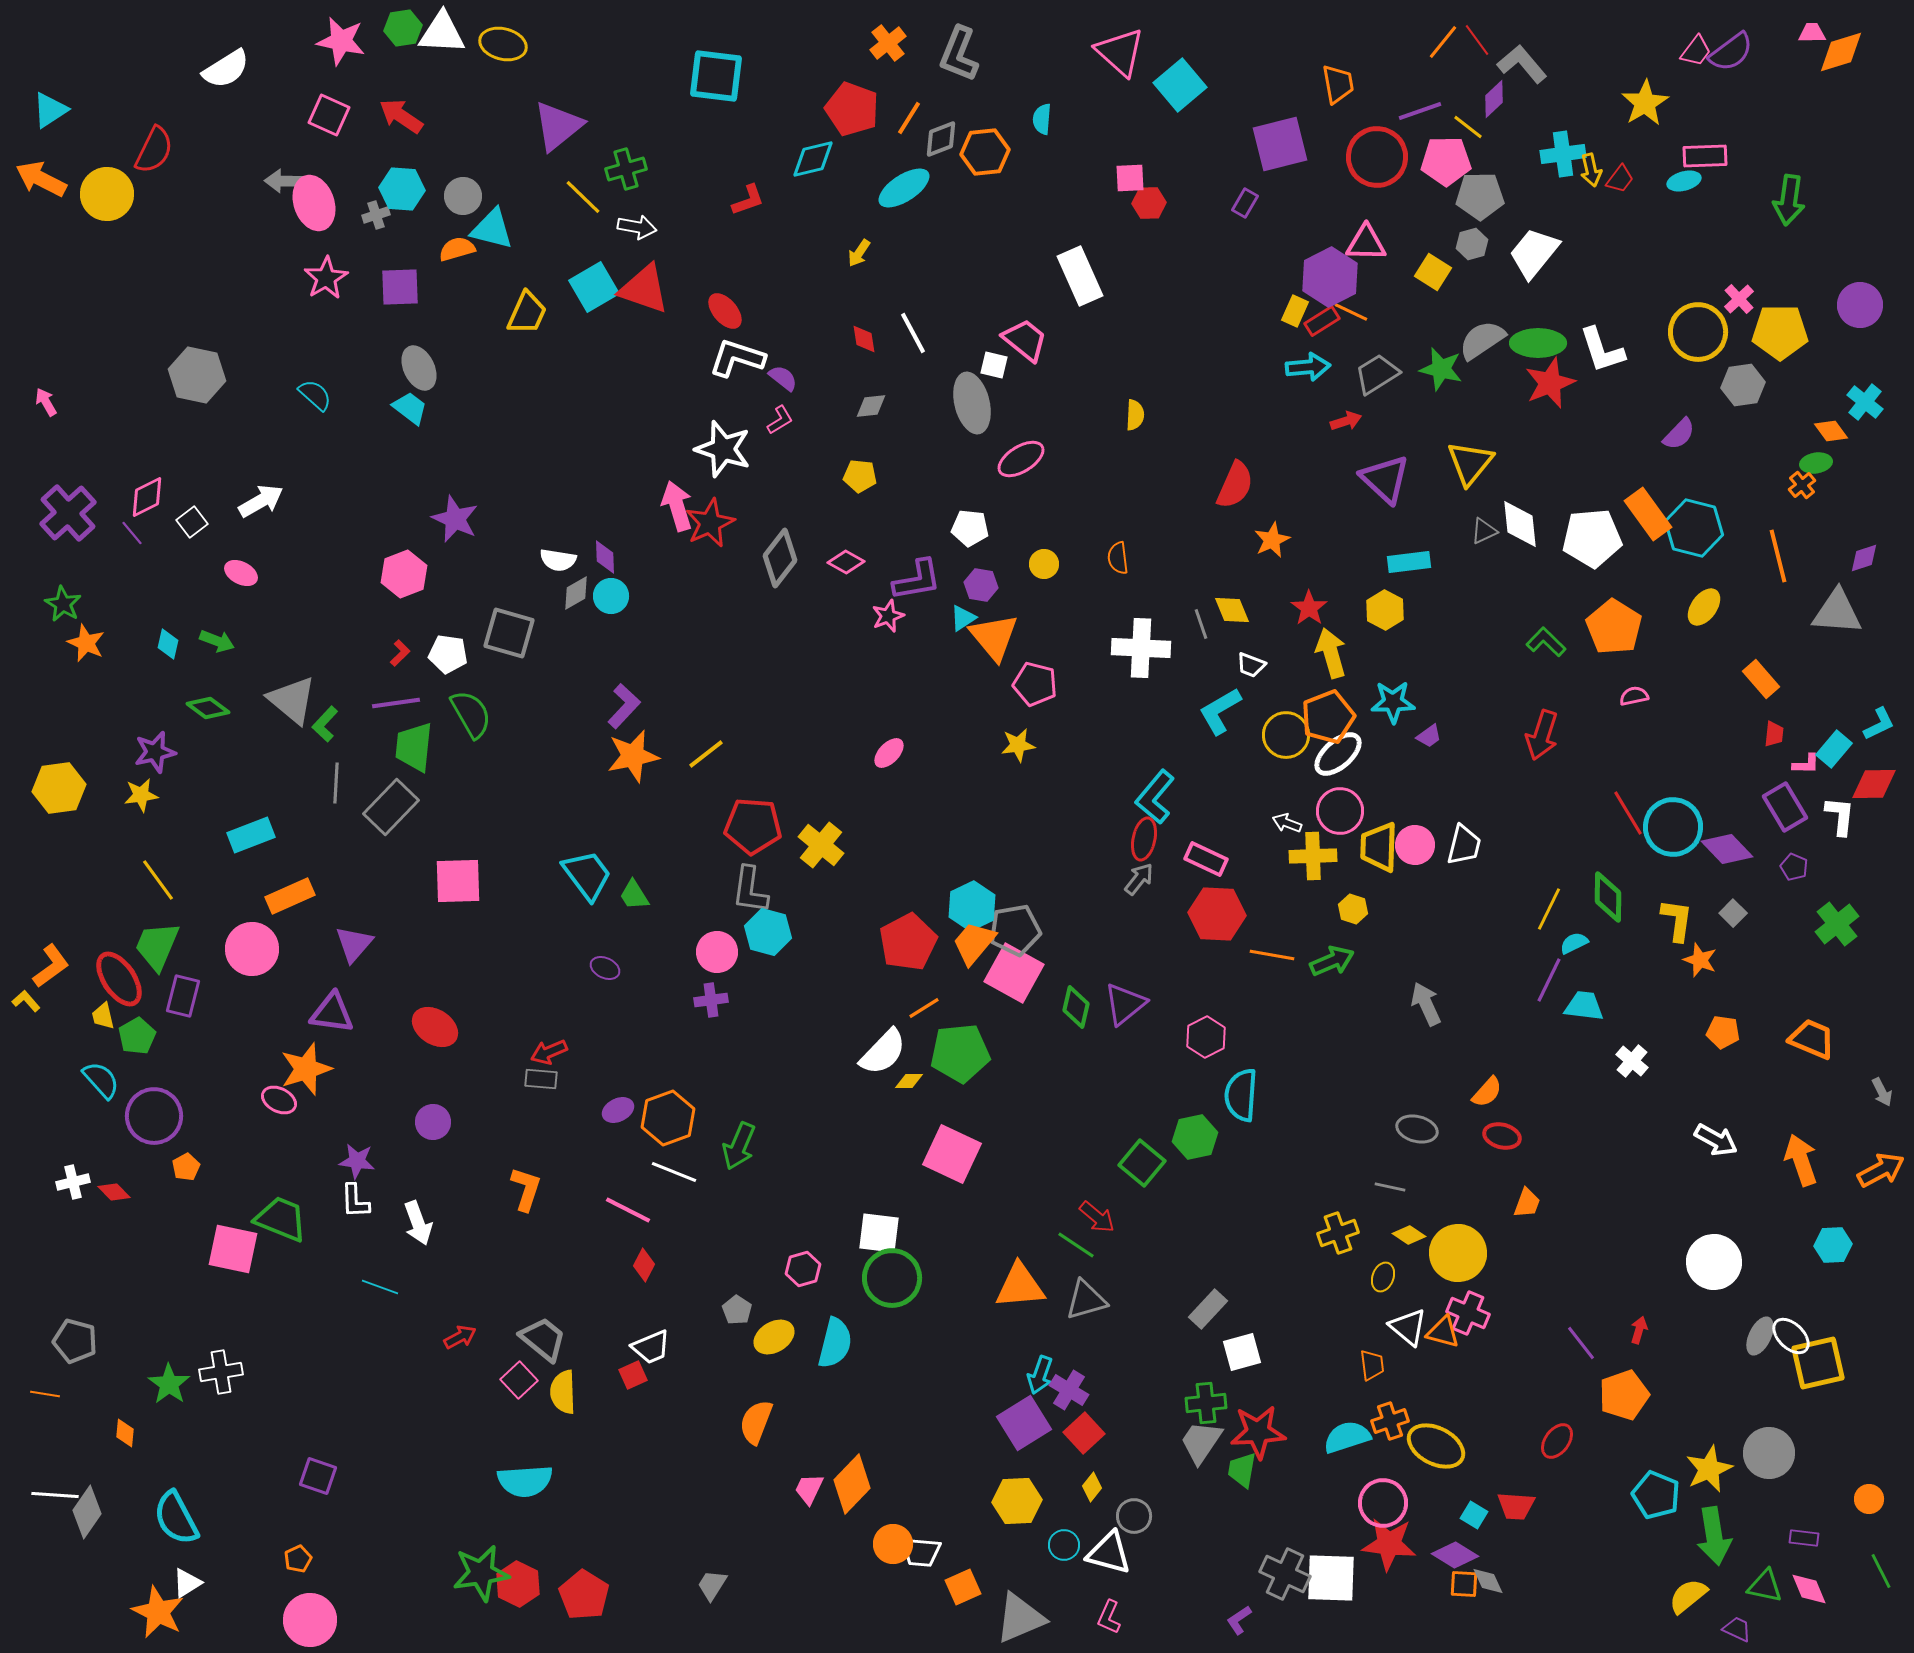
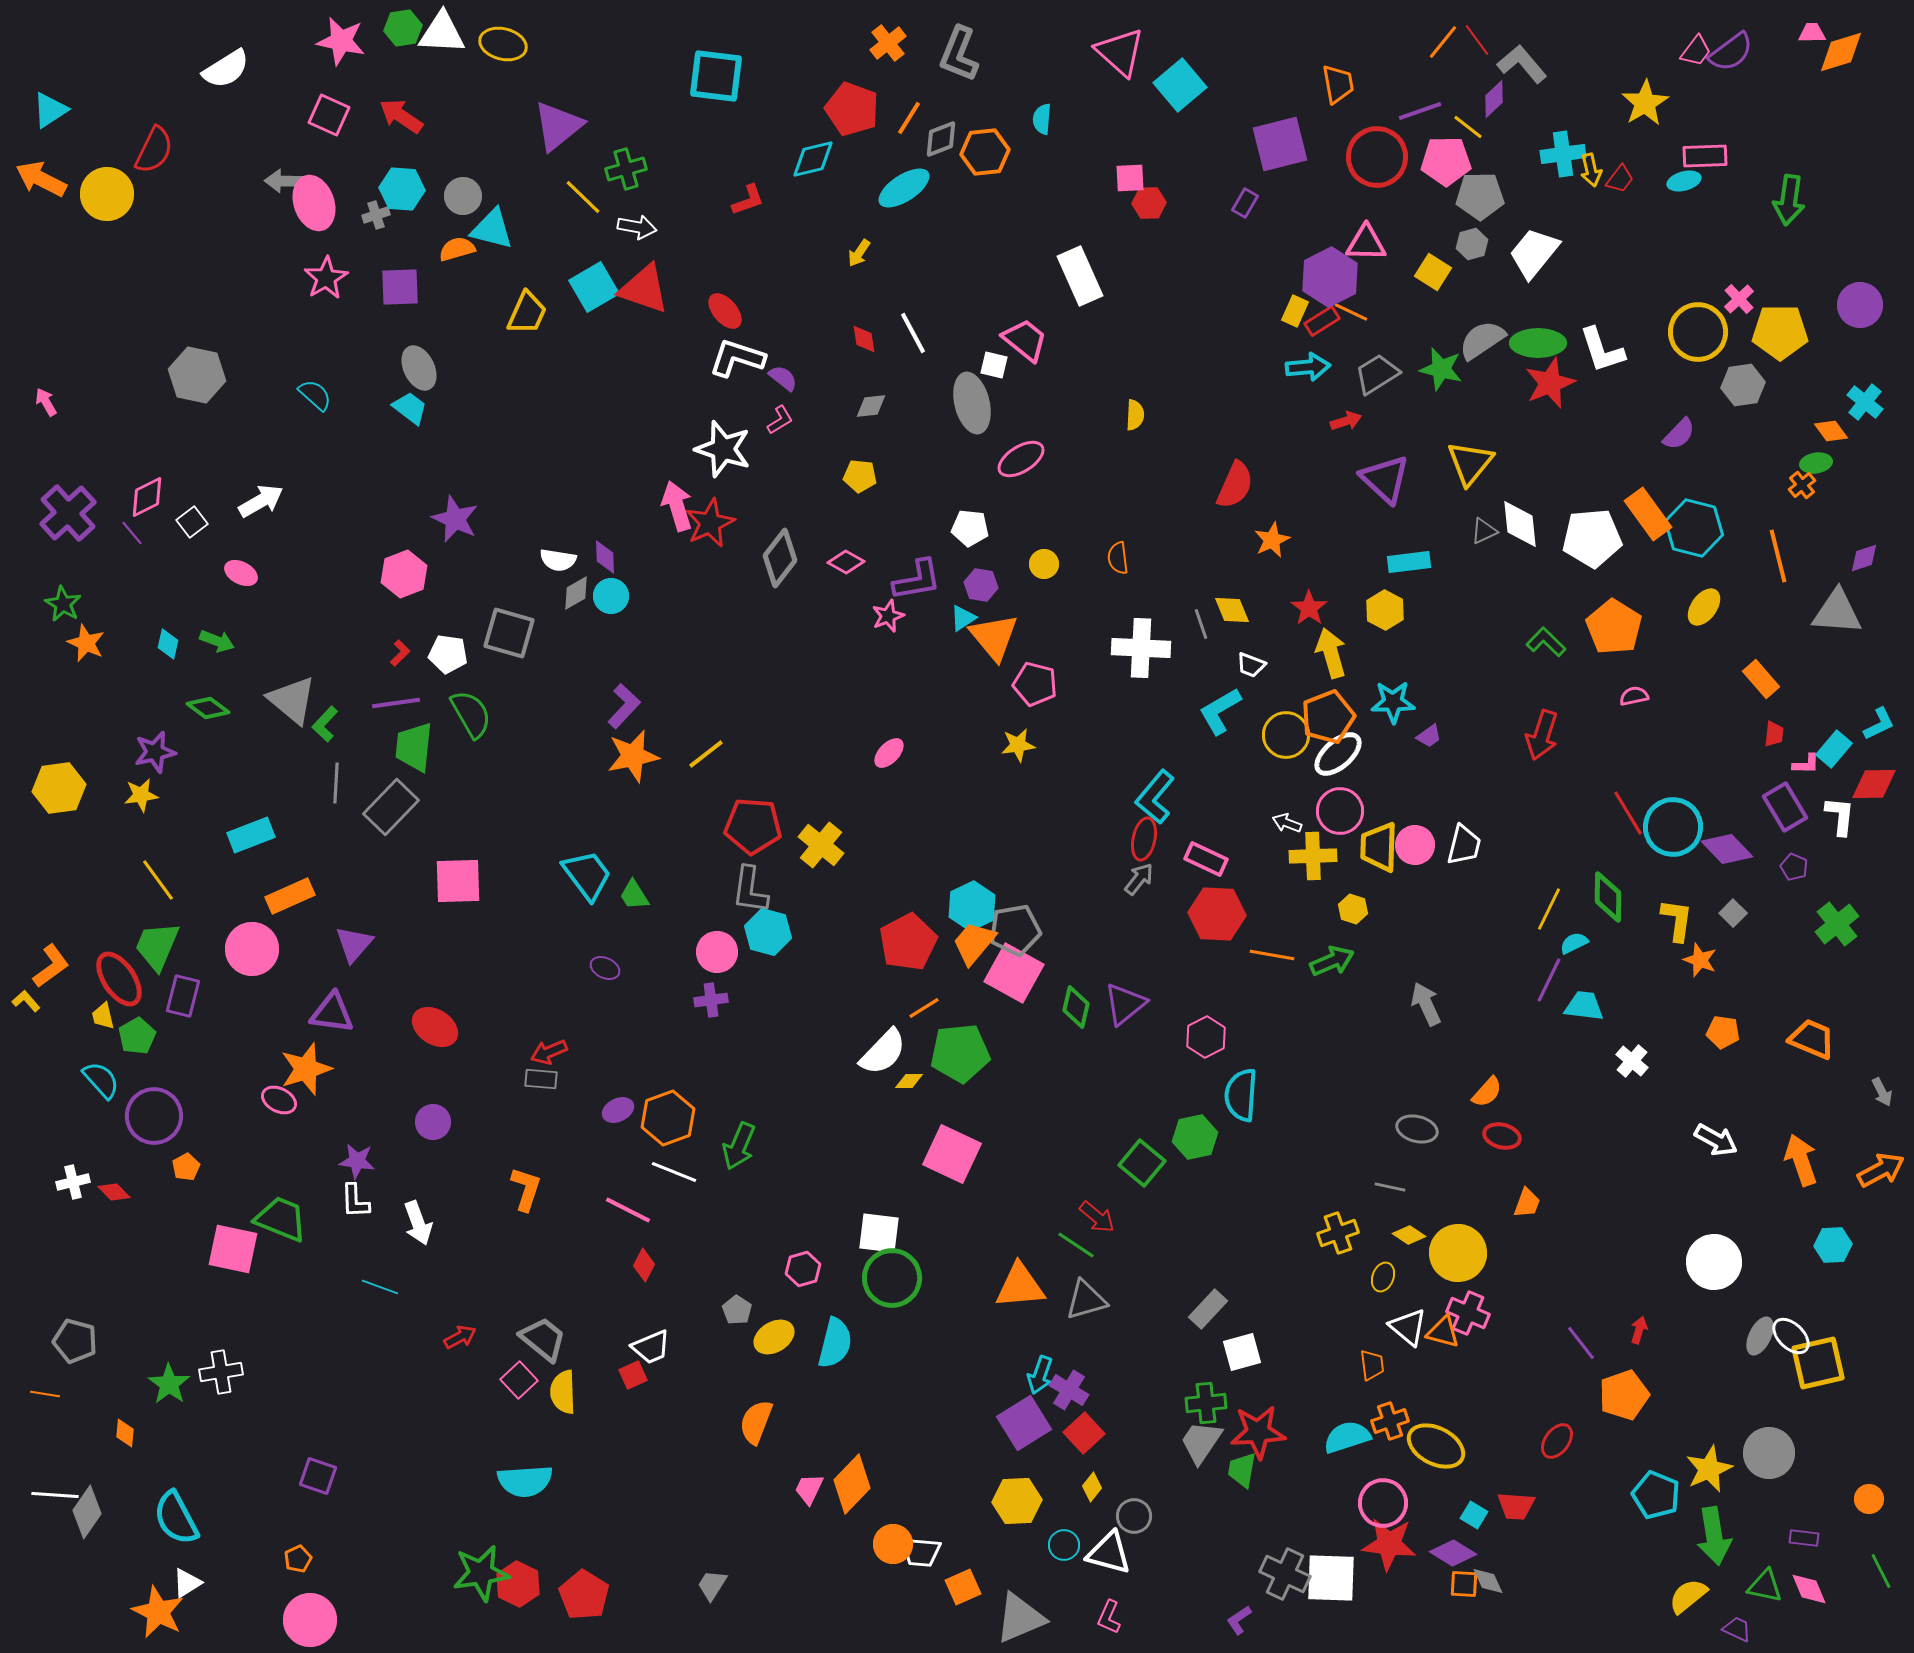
purple diamond at (1455, 1555): moved 2 px left, 2 px up
